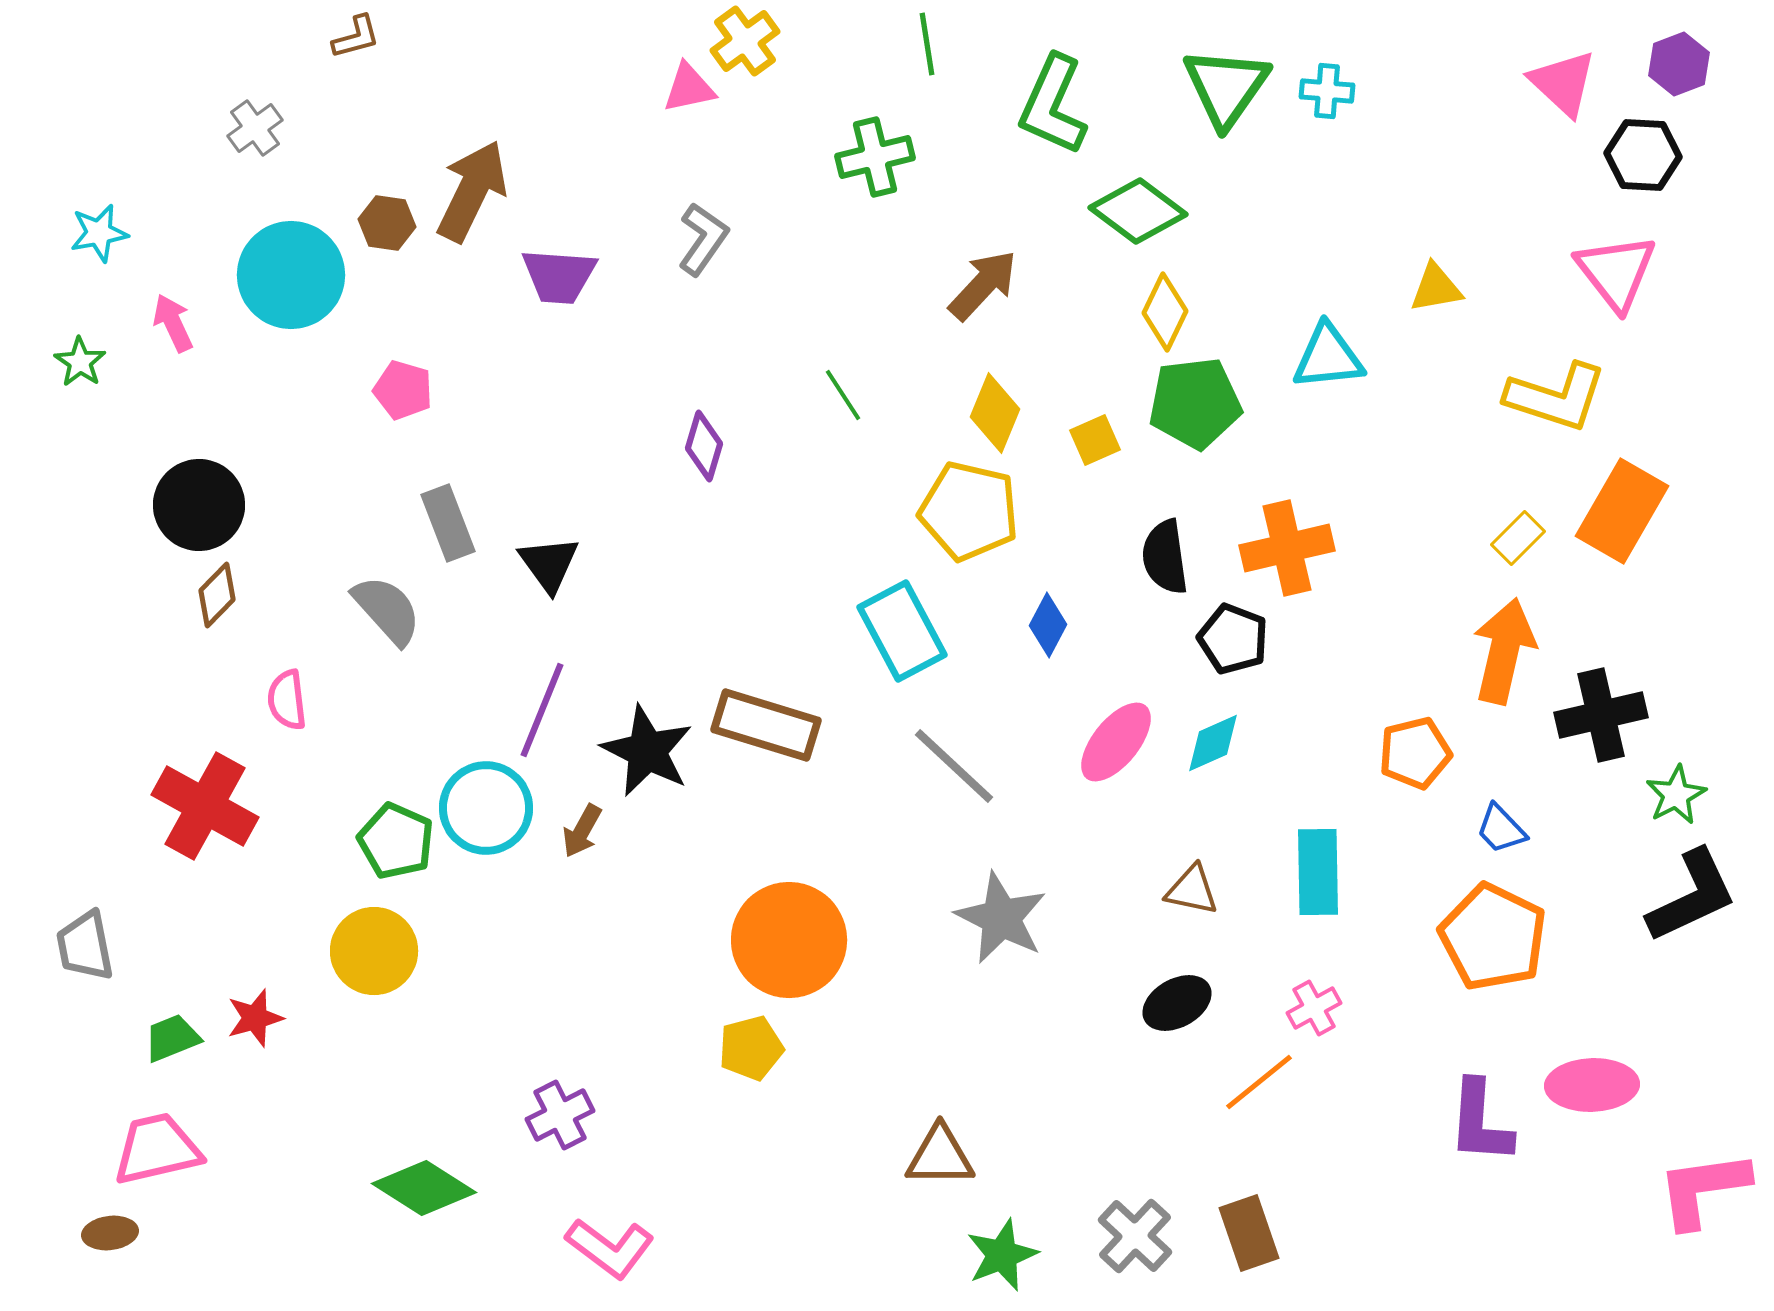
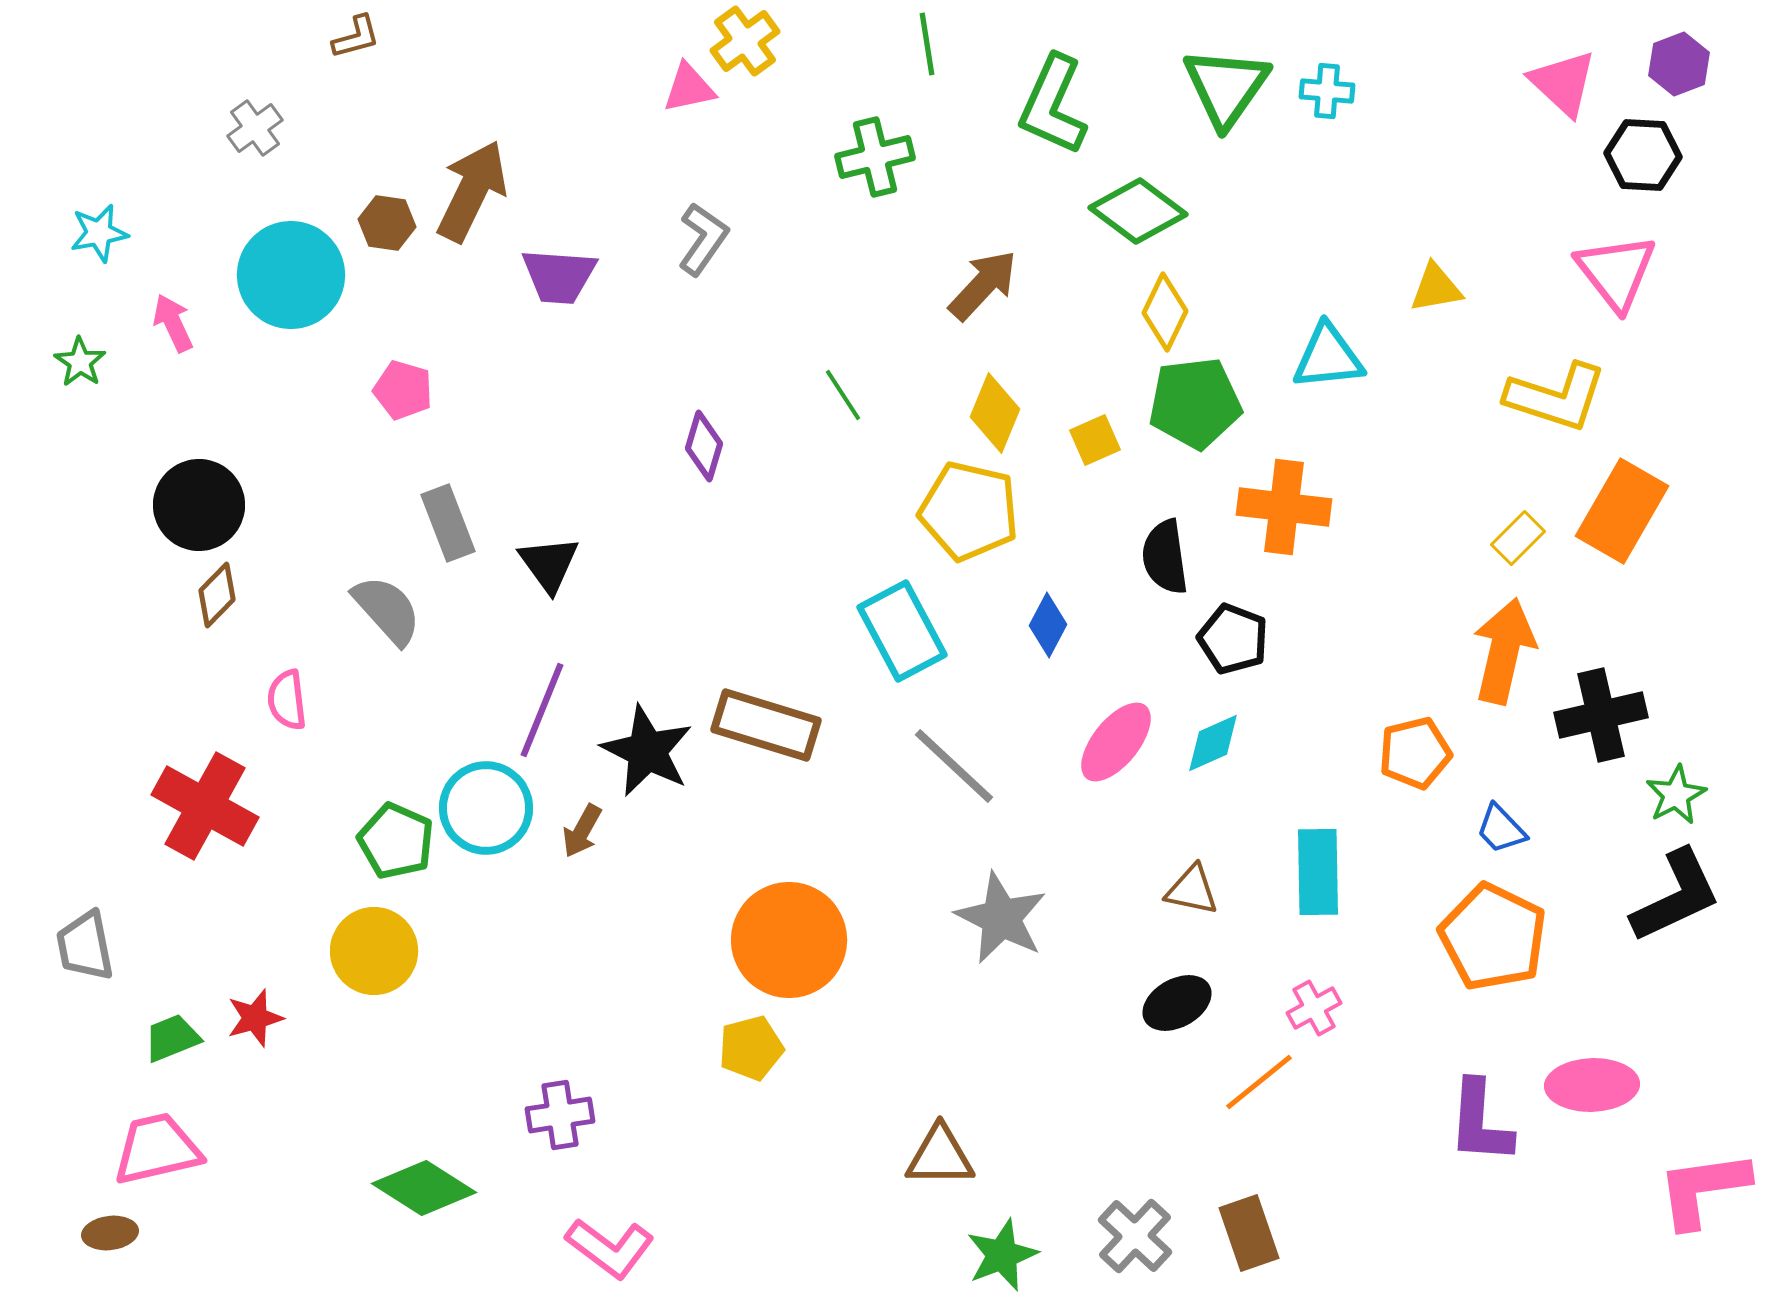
orange cross at (1287, 548): moved 3 px left, 41 px up; rotated 20 degrees clockwise
black L-shape at (1692, 896): moved 16 px left
purple cross at (560, 1115): rotated 18 degrees clockwise
